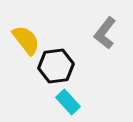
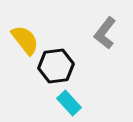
yellow semicircle: moved 1 px left
cyan rectangle: moved 1 px right, 1 px down
